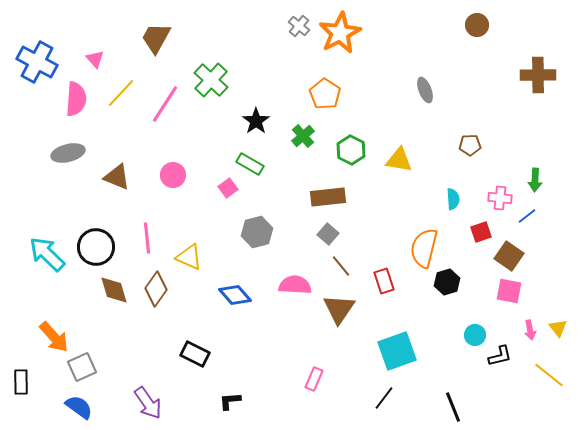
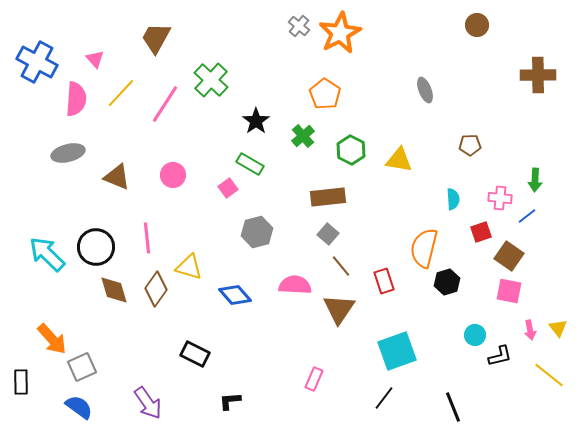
yellow triangle at (189, 257): moved 10 px down; rotated 8 degrees counterclockwise
orange arrow at (54, 337): moved 2 px left, 2 px down
